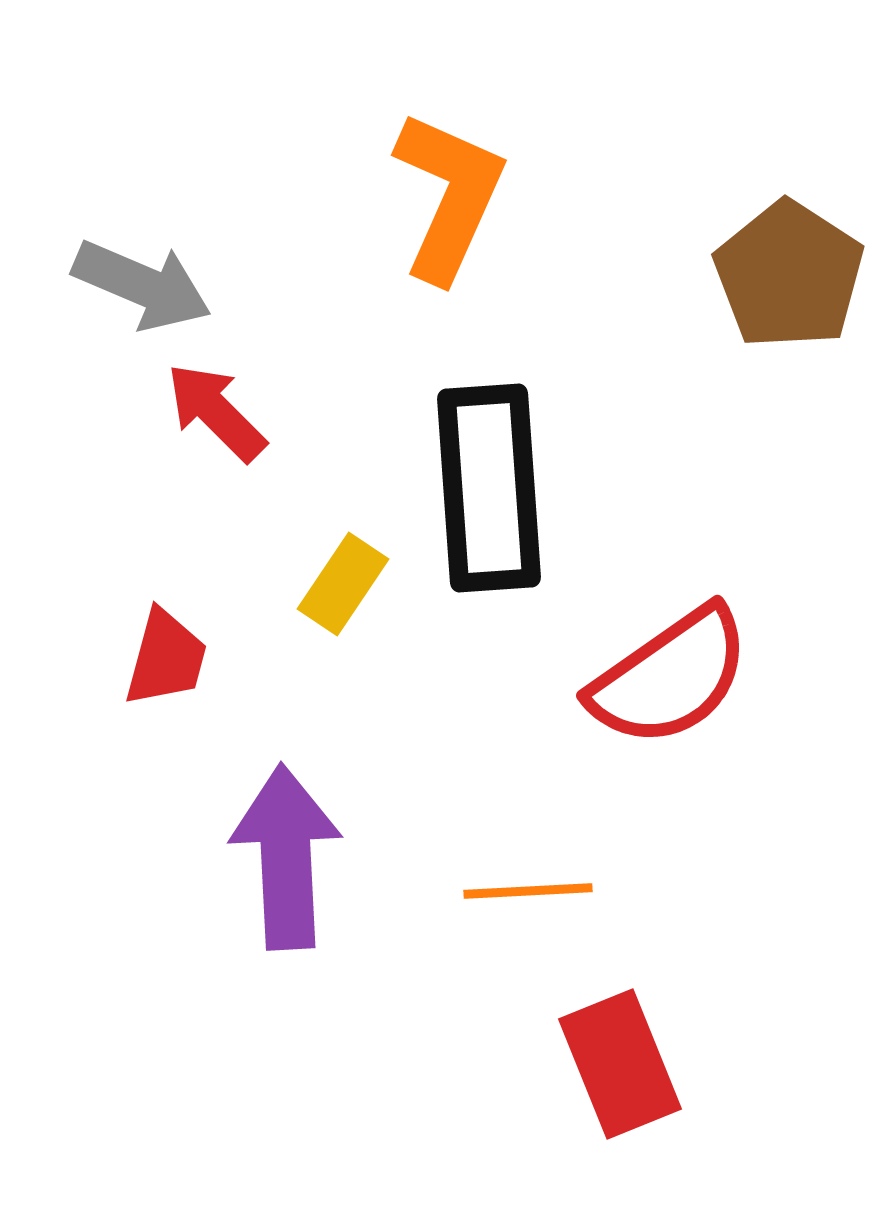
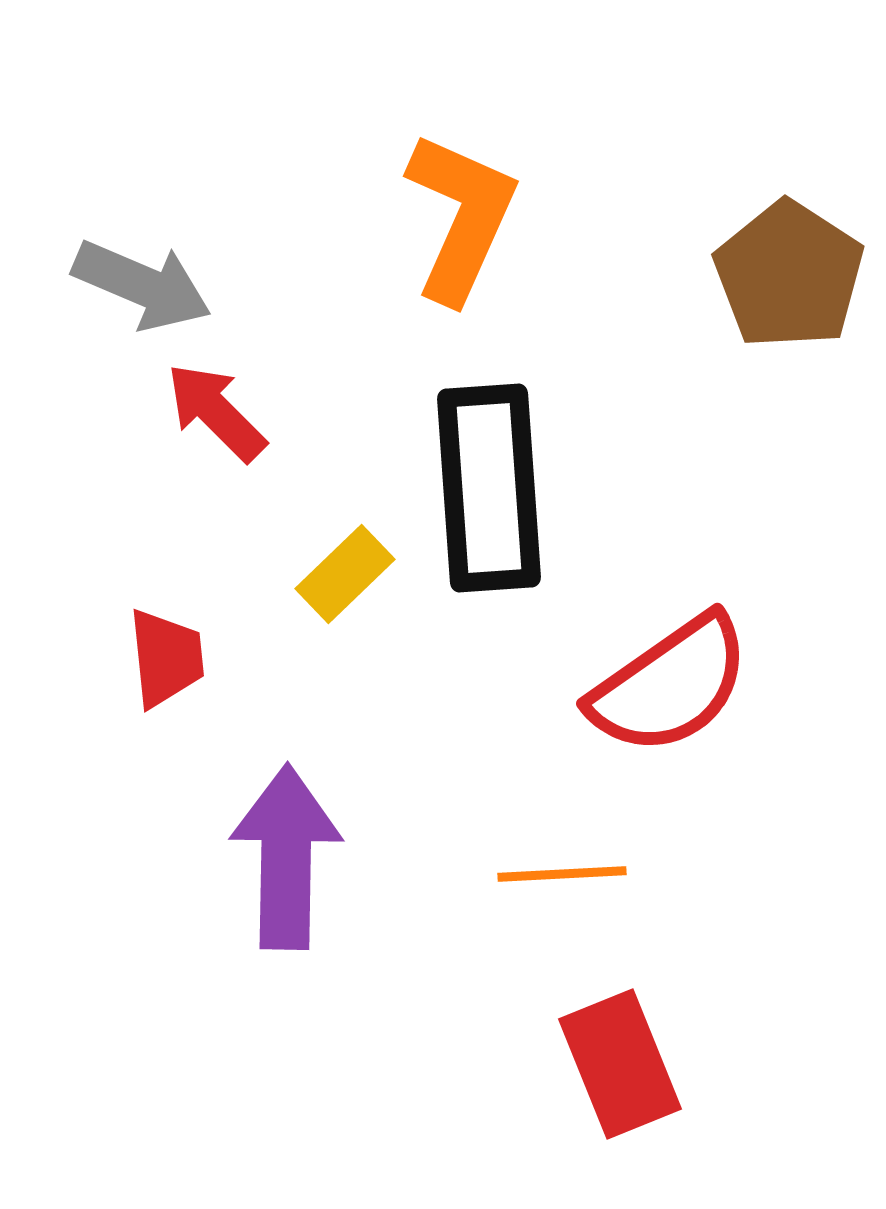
orange L-shape: moved 12 px right, 21 px down
yellow rectangle: moved 2 px right, 10 px up; rotated 12 degrees clockwise
red trapezoid: rotated 21 degrees counterclockwise
red semicircle: moved 8 px down
purple arrow: rotated 4 degrees clockwise
orange line: moved 34 px right, 17 px up
